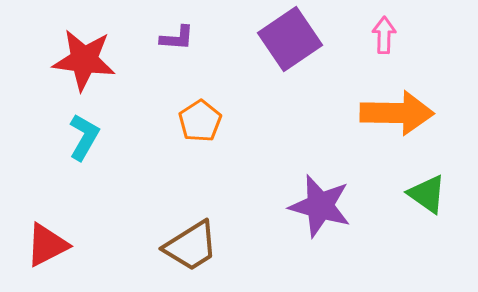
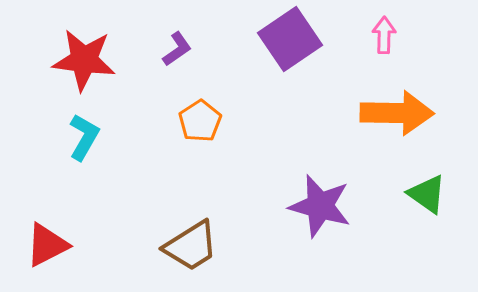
purple L-shape: moved 11 px down; rotated 39 degrees counterclockwise
